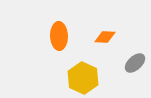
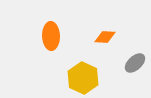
orange ellipse: moved 8 px left
